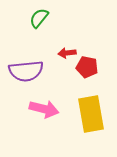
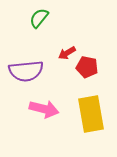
red arrow: rotated 24 degrees counterclockwise
